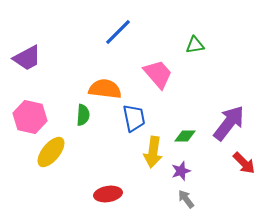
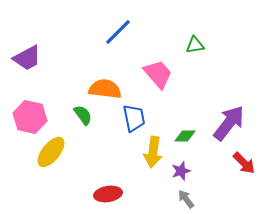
green semicircle: rotated 40 degrees counterclockwise
